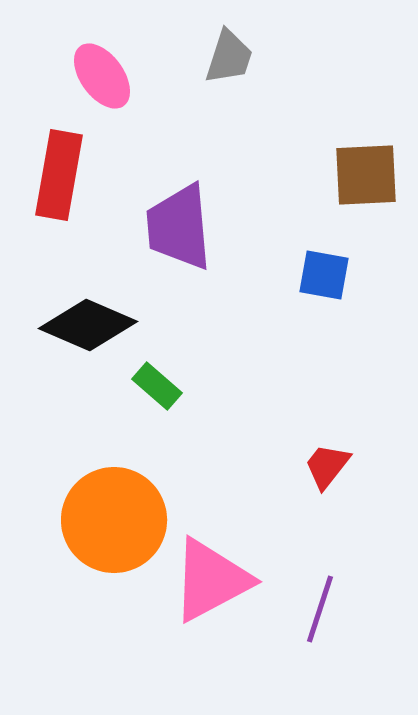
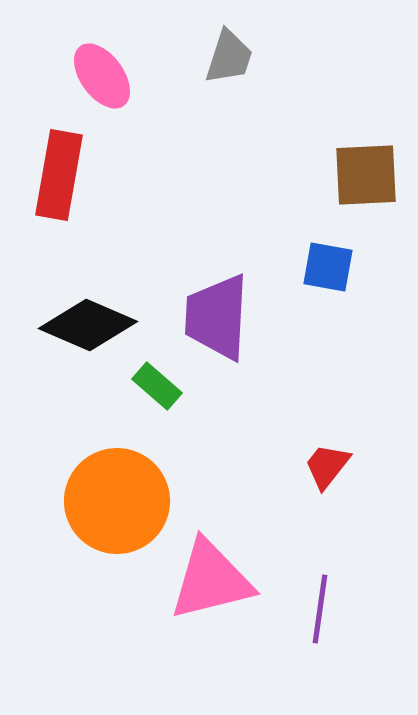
purple trapezoid: moved 38 px right, 90 px down; rotated 8 degrees clockwise
blue square: moved 4 px right, 8 px up
orange circle: moved 3 px right, 19 px up
pink triangle: rotated 14 degrees clockwise
purple line: rotated 10 degrees counterclockwise
